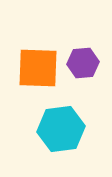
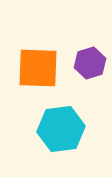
purple hexagon: moved 7 px right; rotated 12 degrees counterclockwise
